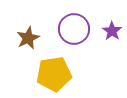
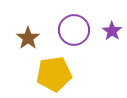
purple circle: moved 1 px down
brown star: rotated 10 degrees counterclockwise
